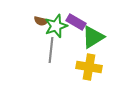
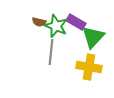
brown semicircle: moved 2 px left, 1 px down
green star: rotated 30 degrees counterclockwise
green triangle: rotated 15 degrees counterclockwise
gray line: moved 2 px down
